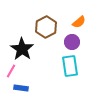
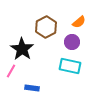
cyan rectangle: rotated 70 degrees counterclockwise
blue rectangle: moved 11 px right
